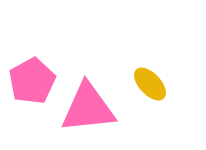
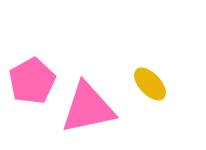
pink triangle: rotated 6 degrees counterclockwise
